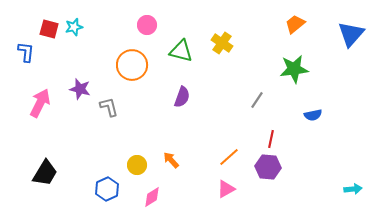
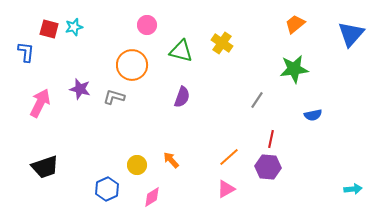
gray L-shape: moved 5 px right, 10 px up; rotated 60 degrees counterclockwise
black trapezoid: moved 6 px up; rotated 40 degrees clockwise
